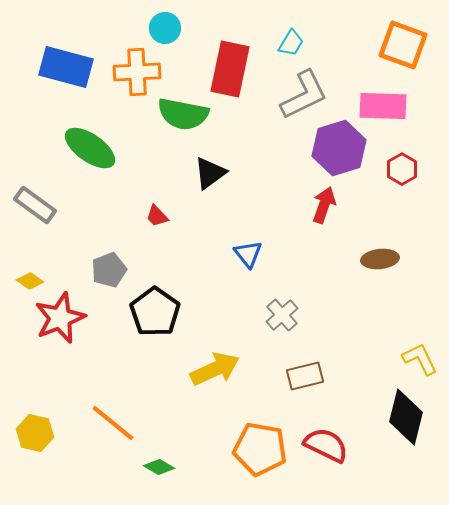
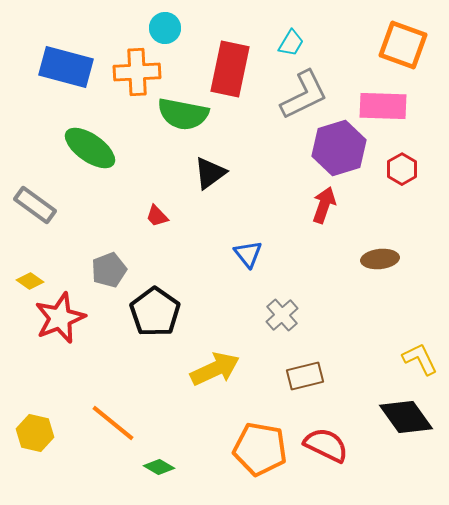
black diamond: rotated 50 degrees counterclockwise
